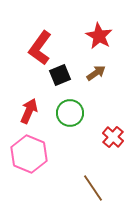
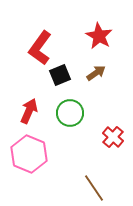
brown line: moved 1 px right
